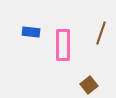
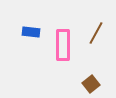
brown line: moved 5 px left; rotated 10 degrees clockwise
brown square: moved 2 px right, 1 px up
